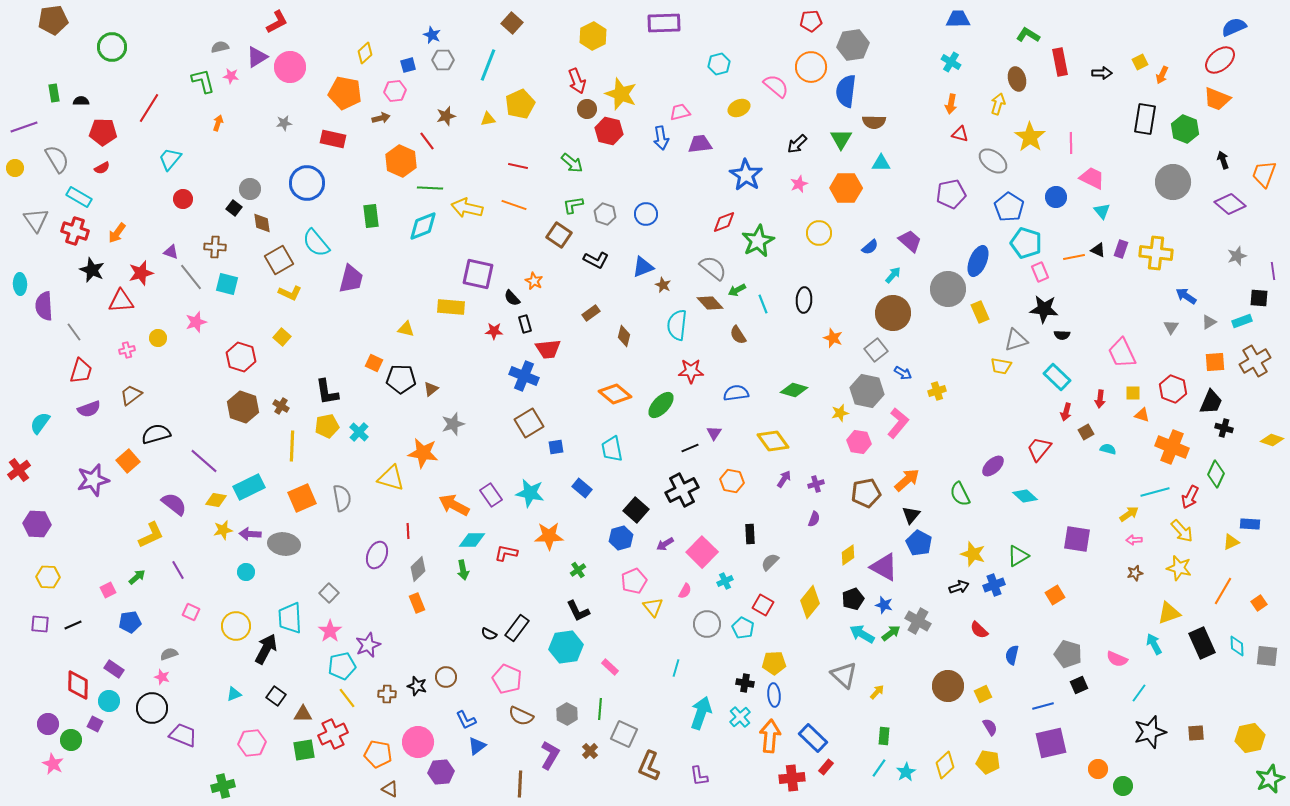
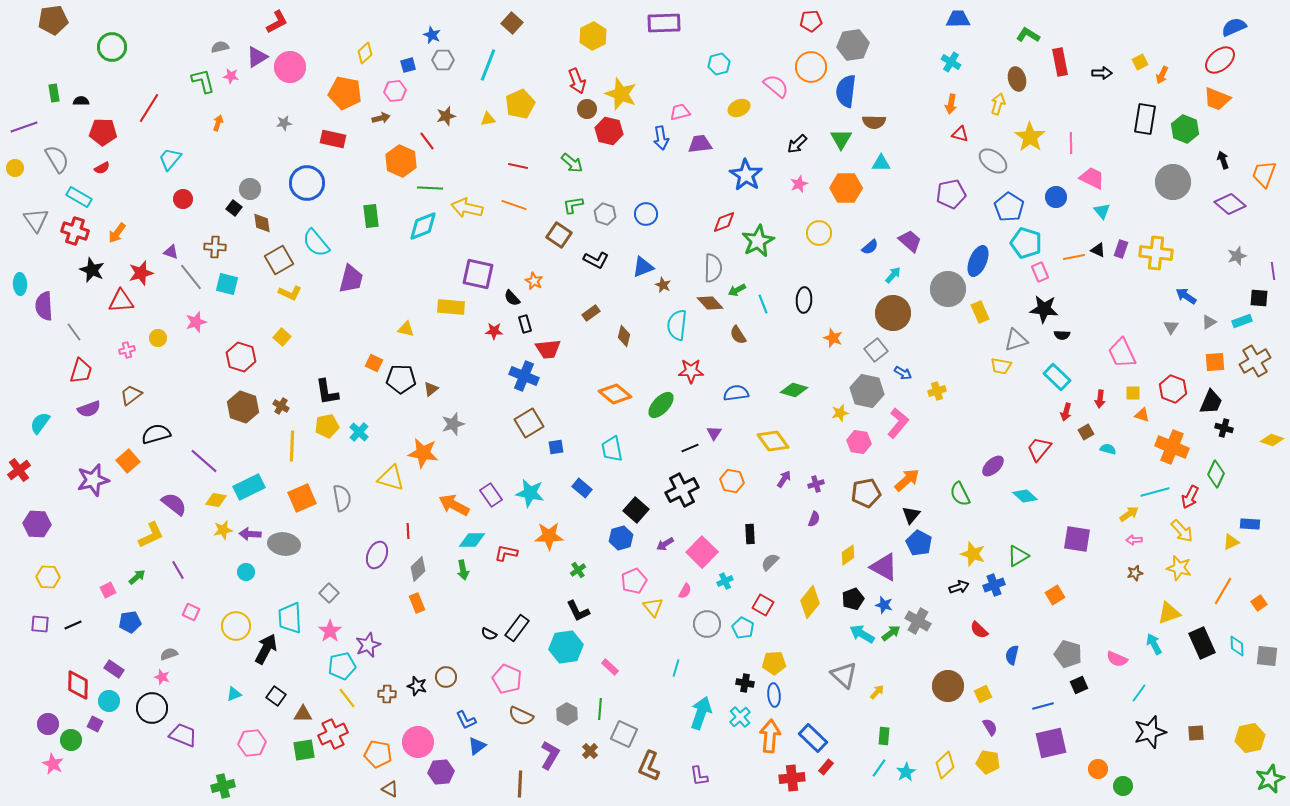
gray semicircle at (713, 268): rotated 52 degrees clockwise
